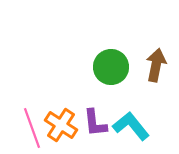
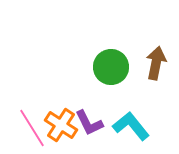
brown arrow: moved 2 px up
purple L-shape: moved 6 px left; rotated 20 degrees counterclockwise
pink line: rotated 12 degrees counterclockwise
